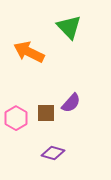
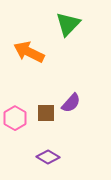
green triangle: moved 1 px left, 3 px up; rotated 28 degrees clockwise
pink hexagon: moved 1 px left
purple diamond: moved 5 px left, 4 px down; rotated 15 degrees clockwise
